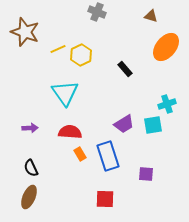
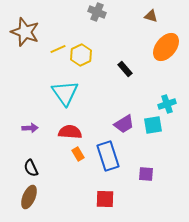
orange rectangle: moved 2 px left
